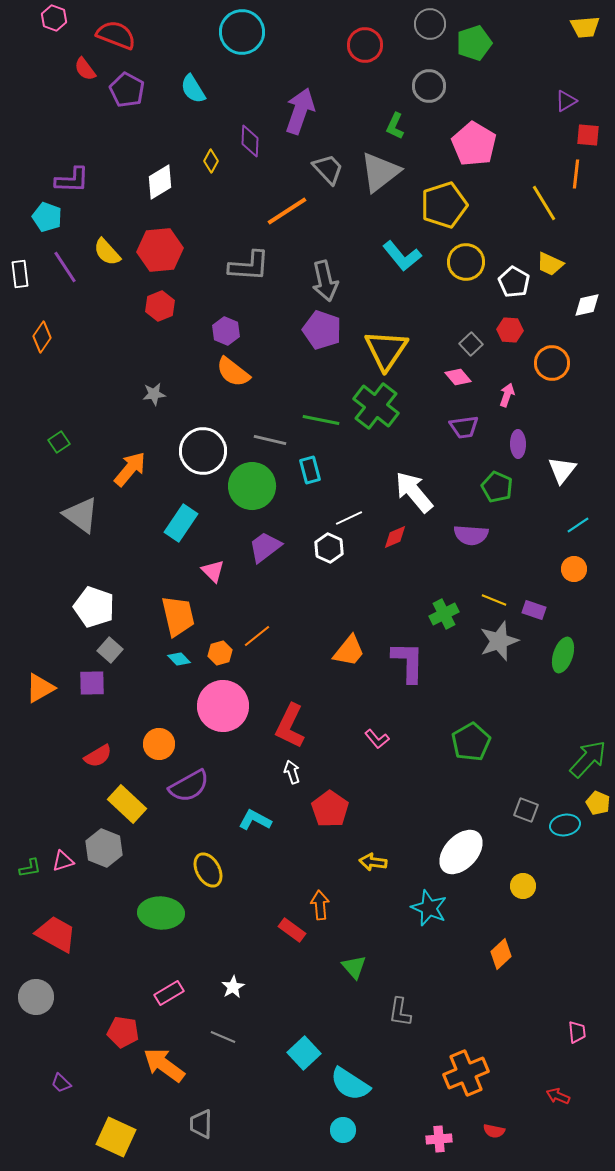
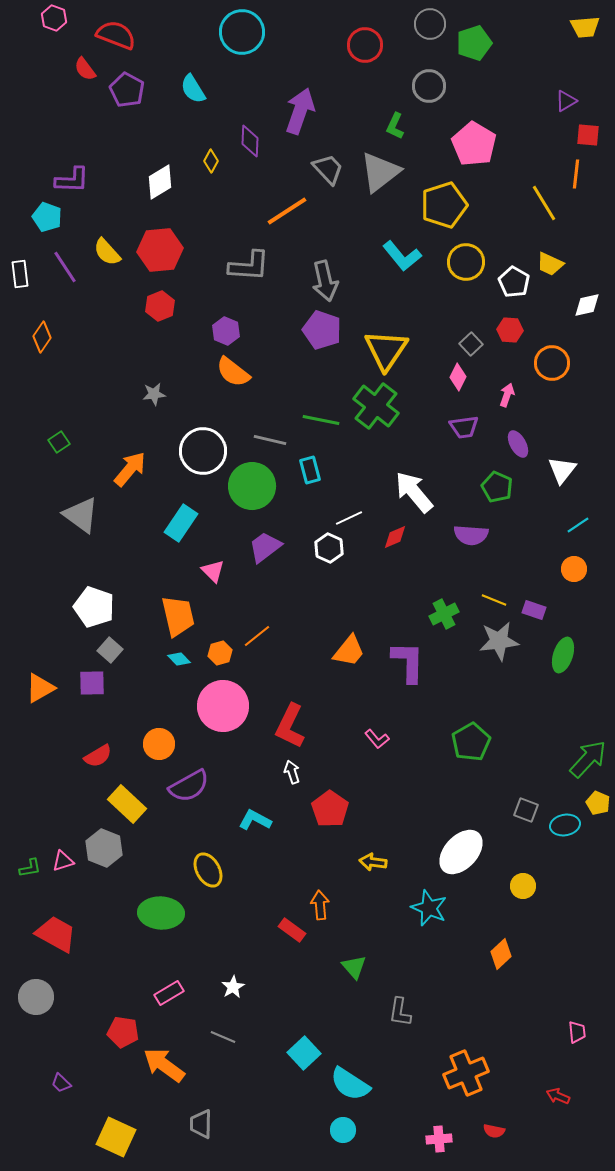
pink diamond at (458, 377): rotated 68 degrees clockwise
purple ellipse at (518, 444): rotated 28 degrees counterclockwise
gray star at (499, 641): rotated 12 degrees clockwise
